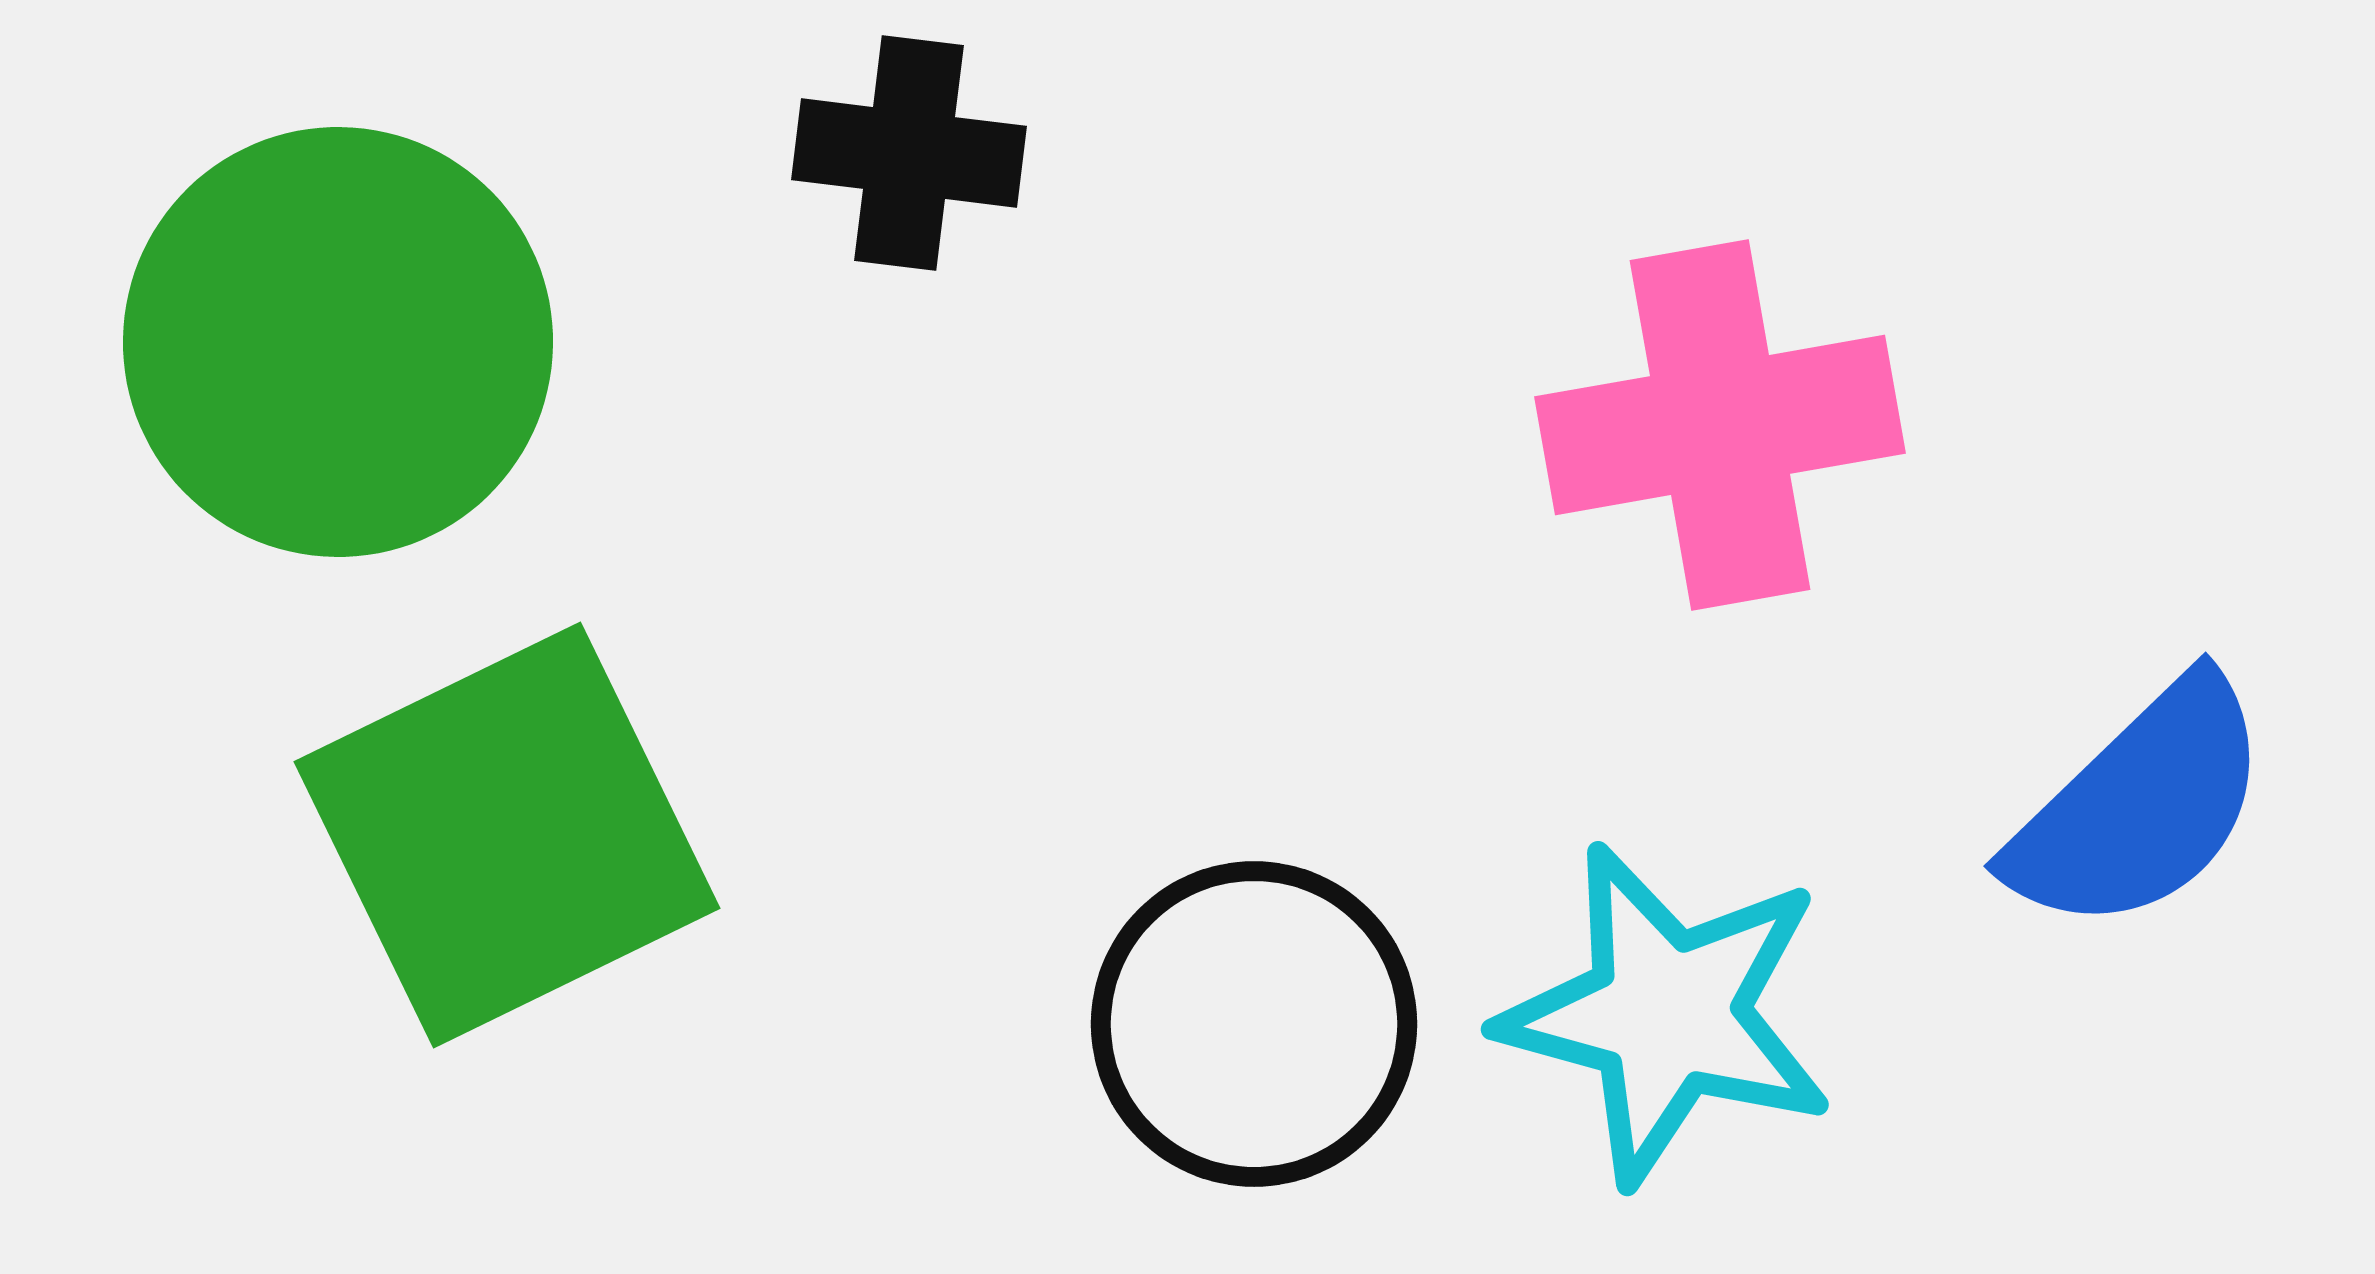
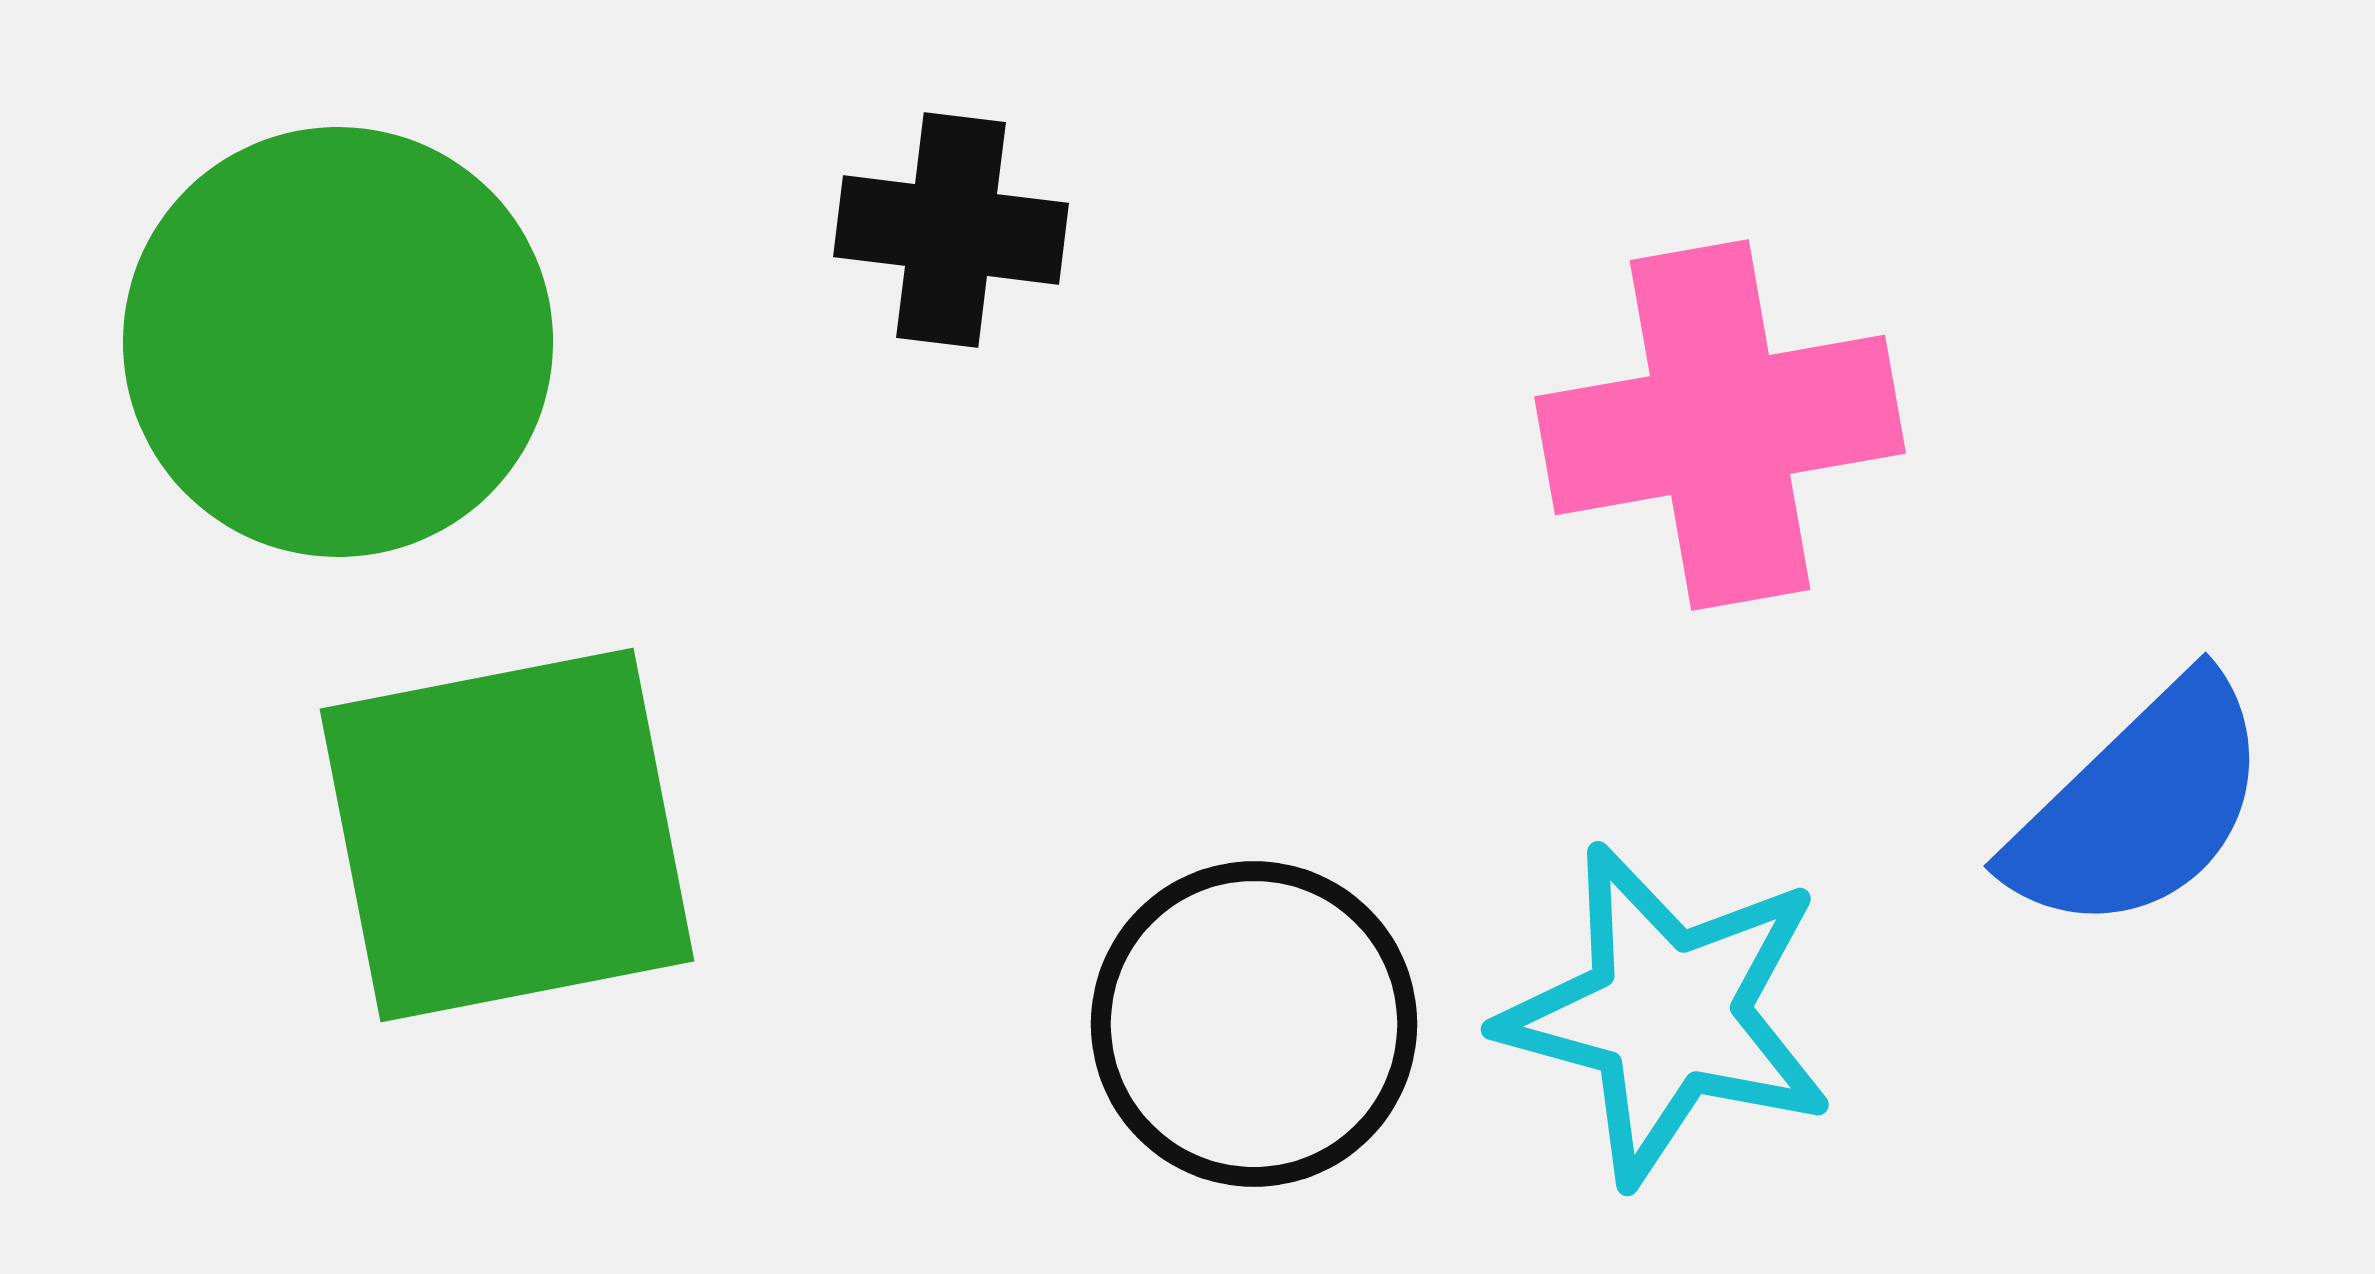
black cross: moved 42 px right, 77 px down
green square: rotated 15 degrees clockwise
